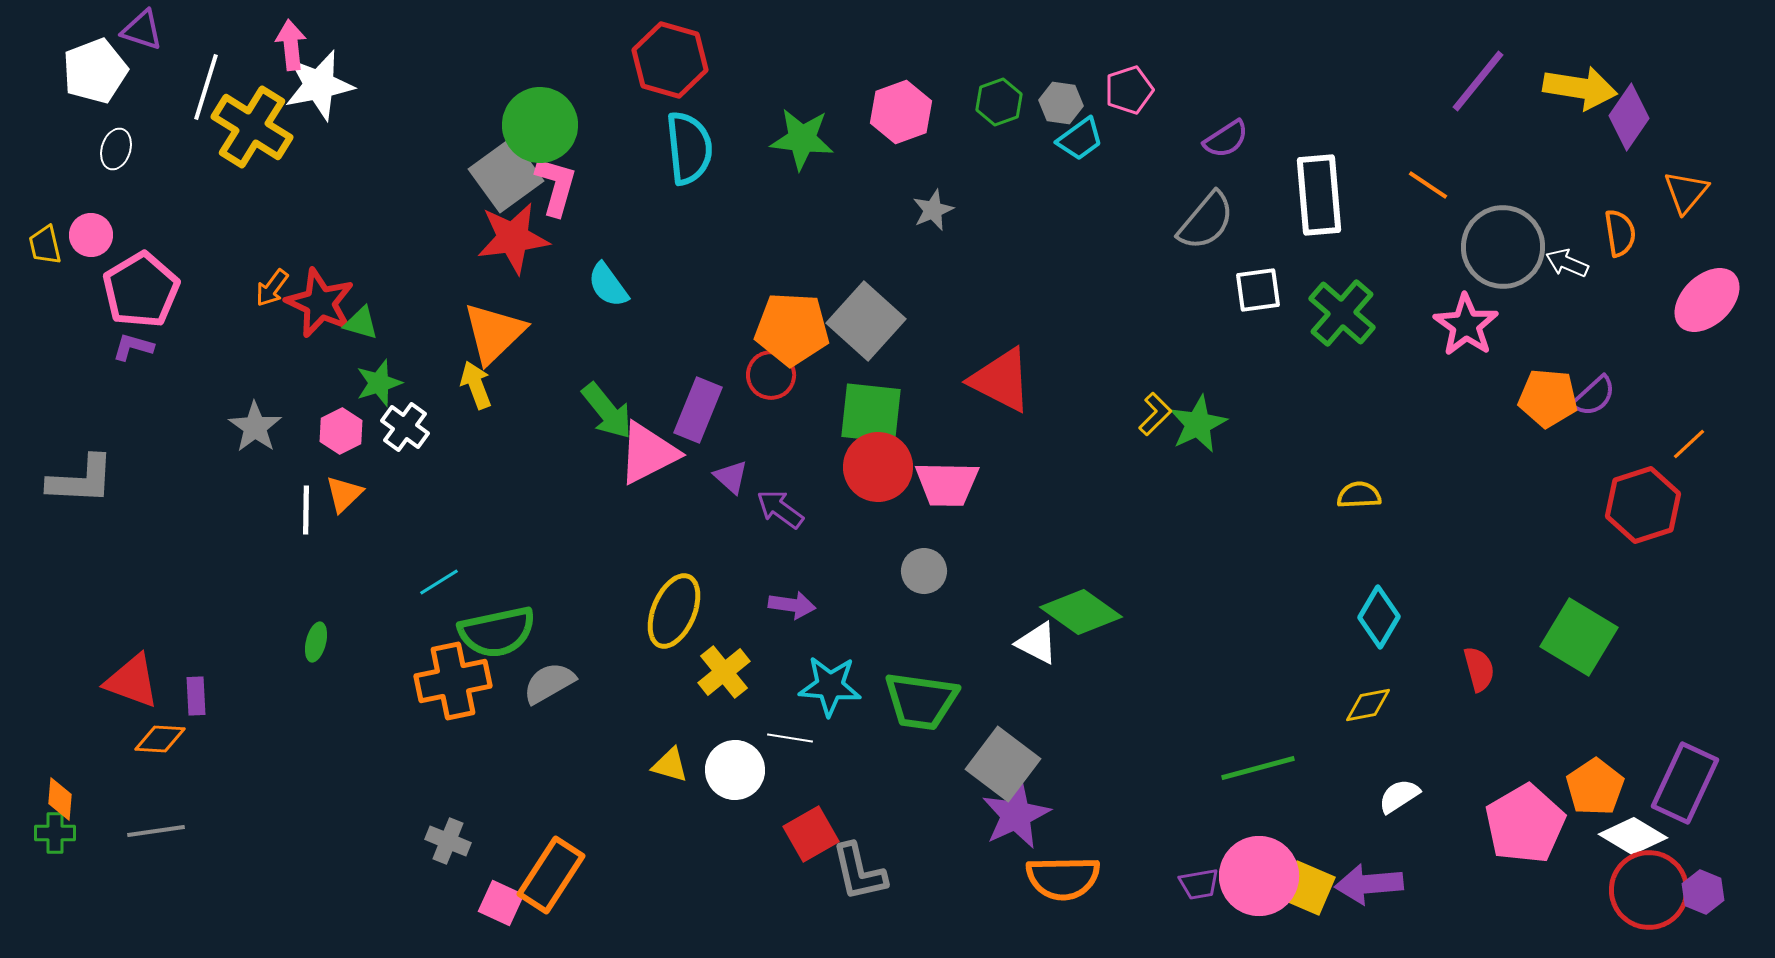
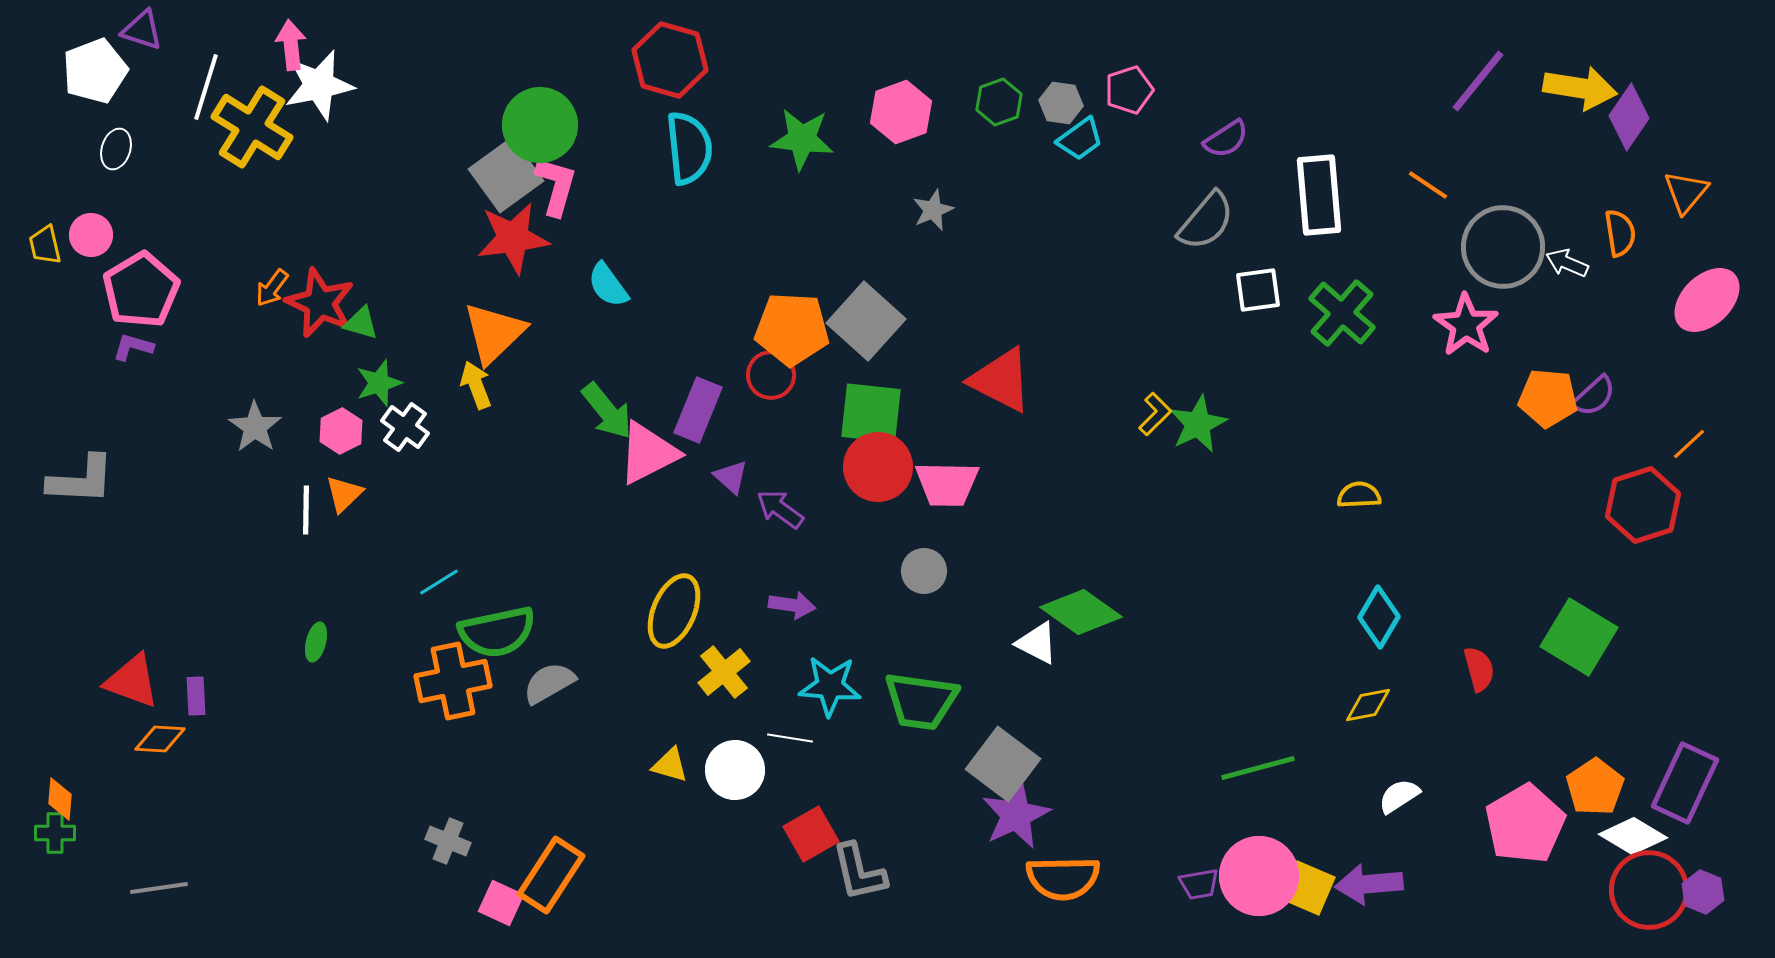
gray line at (156, 831): moved 3 px right, 57 px down
